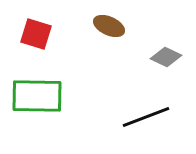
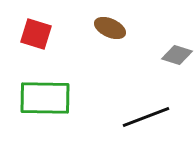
brown ellipse: moved 1 px right, 2 px down
gray diamond: moved 11 px right, 2 px up; rotated 8 degrees counterclockwise
green rectangle: moved 8 px right, 2 px down
